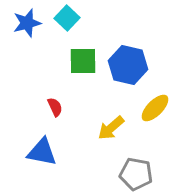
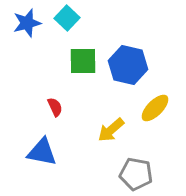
yellow arrow: moved 2 px down
